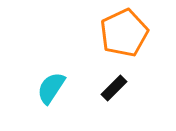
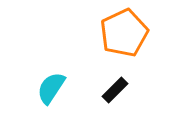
black rectangle: moved 1 px right, 2 px down
